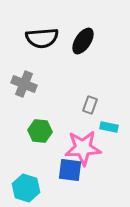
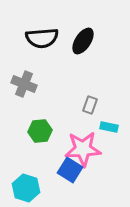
green hexagon: rotated 10 degrees counterclockwise
pink star: moved 1 px down
blue square: rotated 25 degrees clockwise
